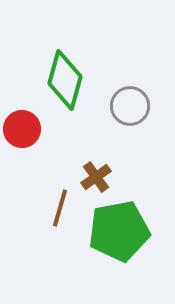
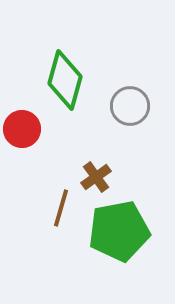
brown line: moved 1 px right
